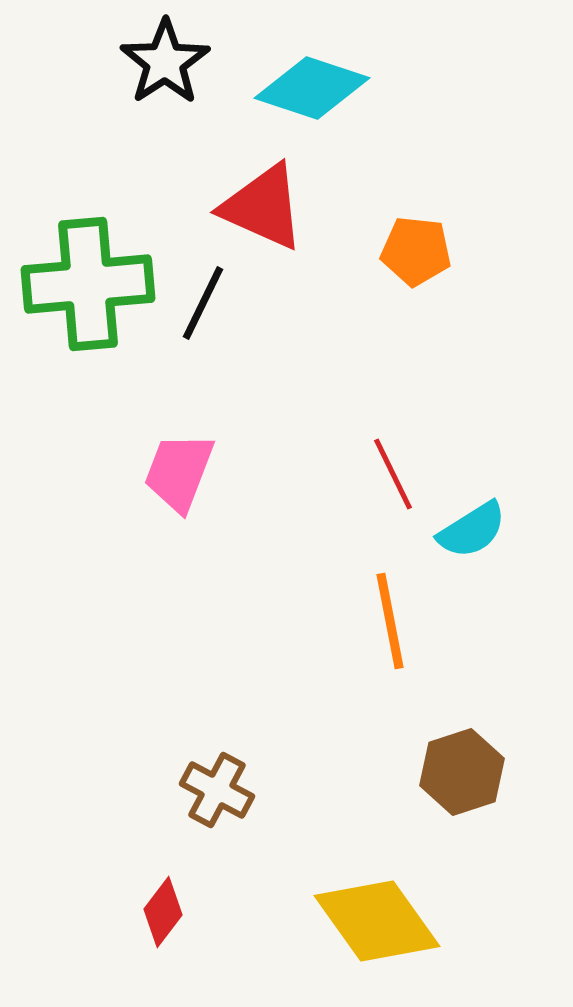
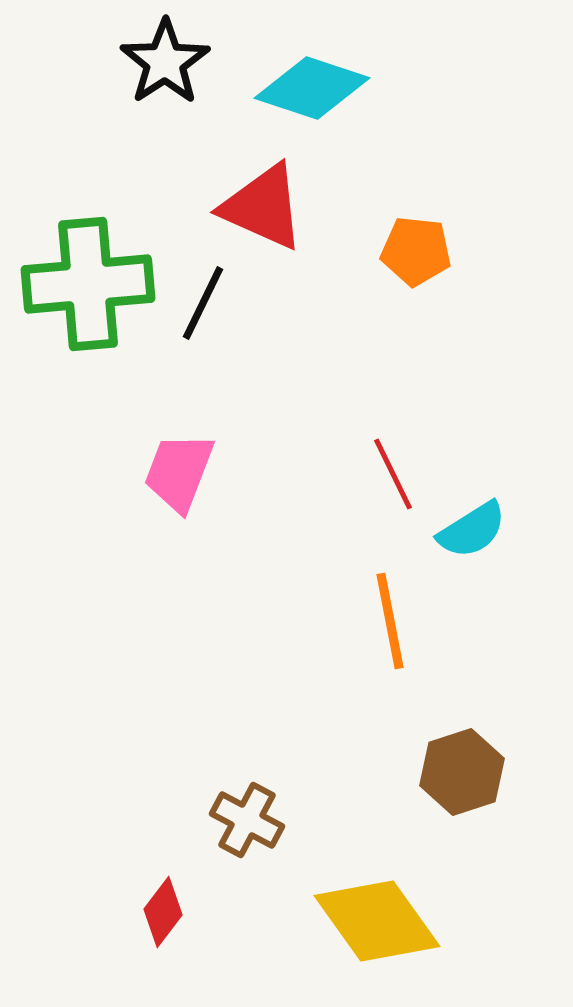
brown cross: moved 30 px right, 30 px down
